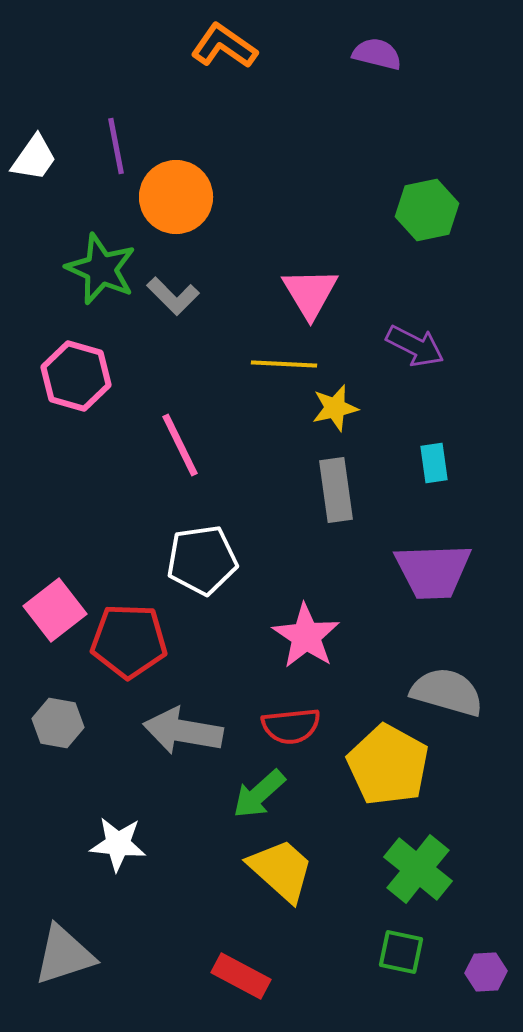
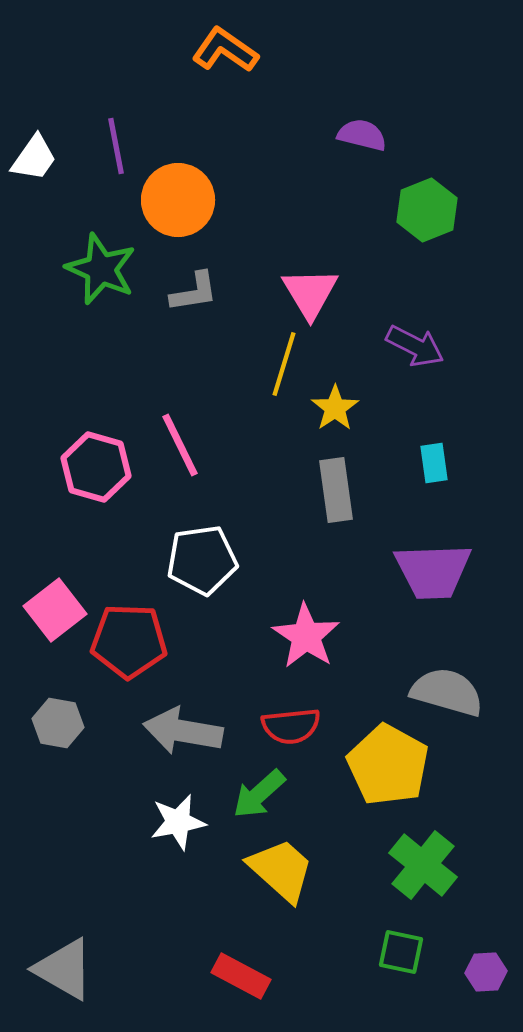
orange L-shape: moved 1 px right, 4 px down
purple semicircle: moved 15 px left, 81 px down
orange circle: moved 2 px right, 3 px down
green hexagon: rotated 10 degrees counterclockwise
gray L-shape: moved 21 px right, 4 px up; rotated 54 degrees counterclockwise
yellow line: rotated 76 degrees counterclockwise
pink hexagon: moved 20 px right, 91 px down
yellow star: rotated 21 degrees counterclockwise
white star: moved 60 px right, 22 px up; rotated 16 degrees counterclockwise
green cross: moved 5 px right, 4 px up
gray triangle: moved 14 px down; rotated 48 degrees clockwise
